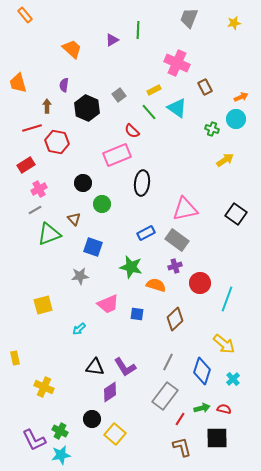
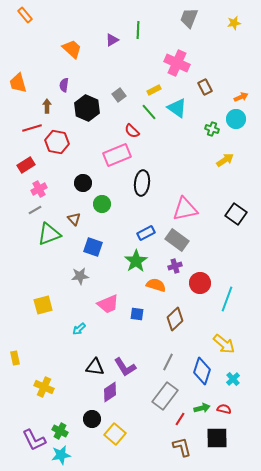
green star at (131, 267): moved 5 px right, 6 px up; rotated 25 degrees clockwise
